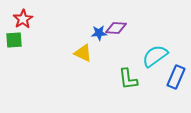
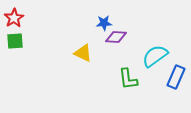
red star: moved 9 px left, 1 px up
purple diamond: moved 9 px down
blue star: moved 5 px right, 10 px up
green square: moved 1 px right, 1 px down
